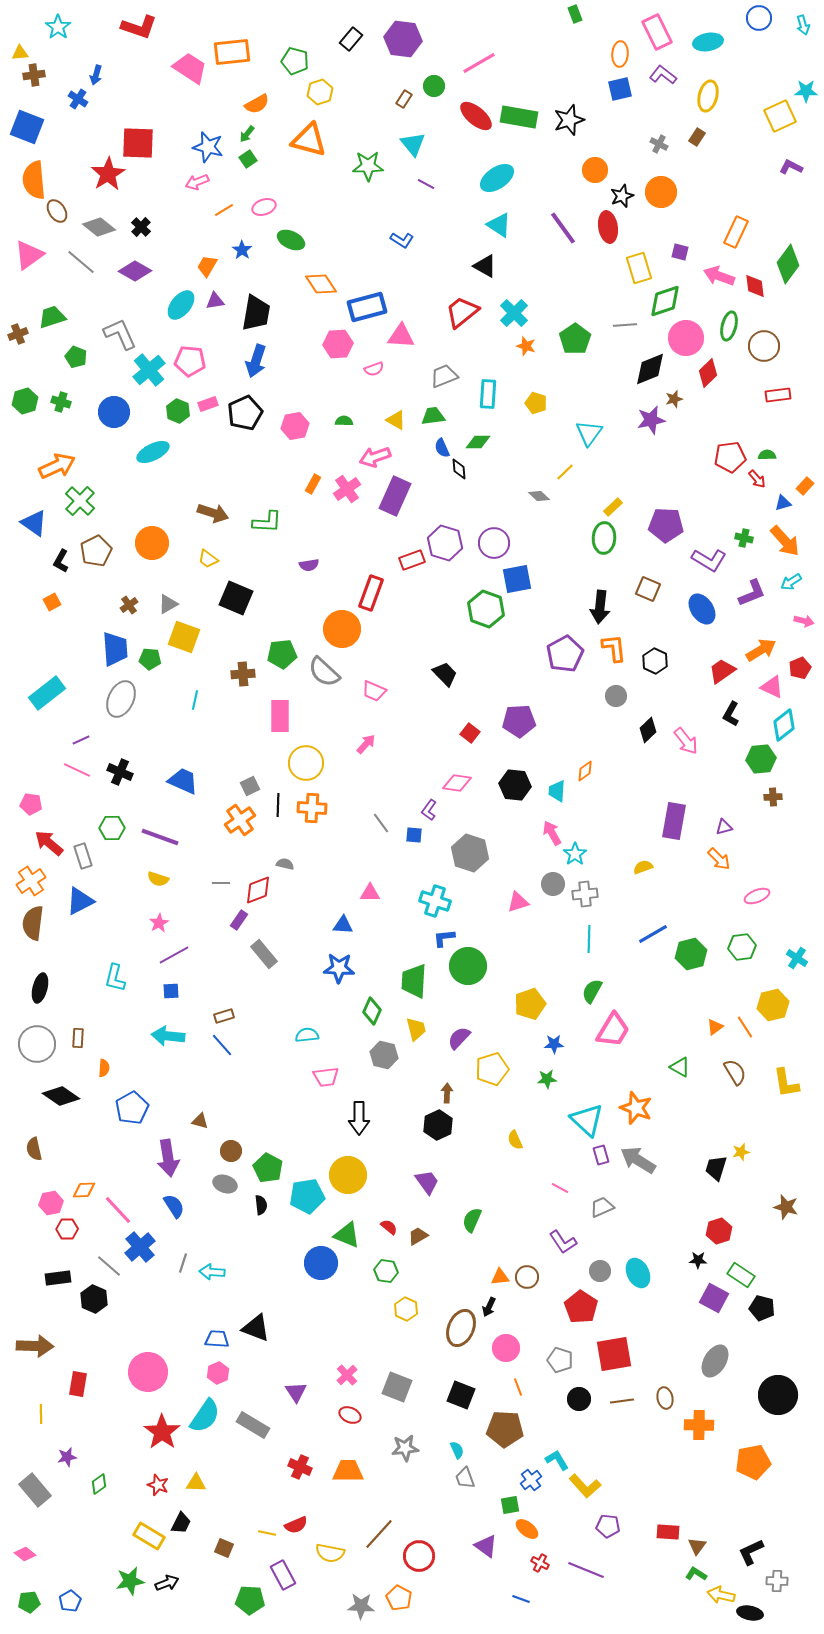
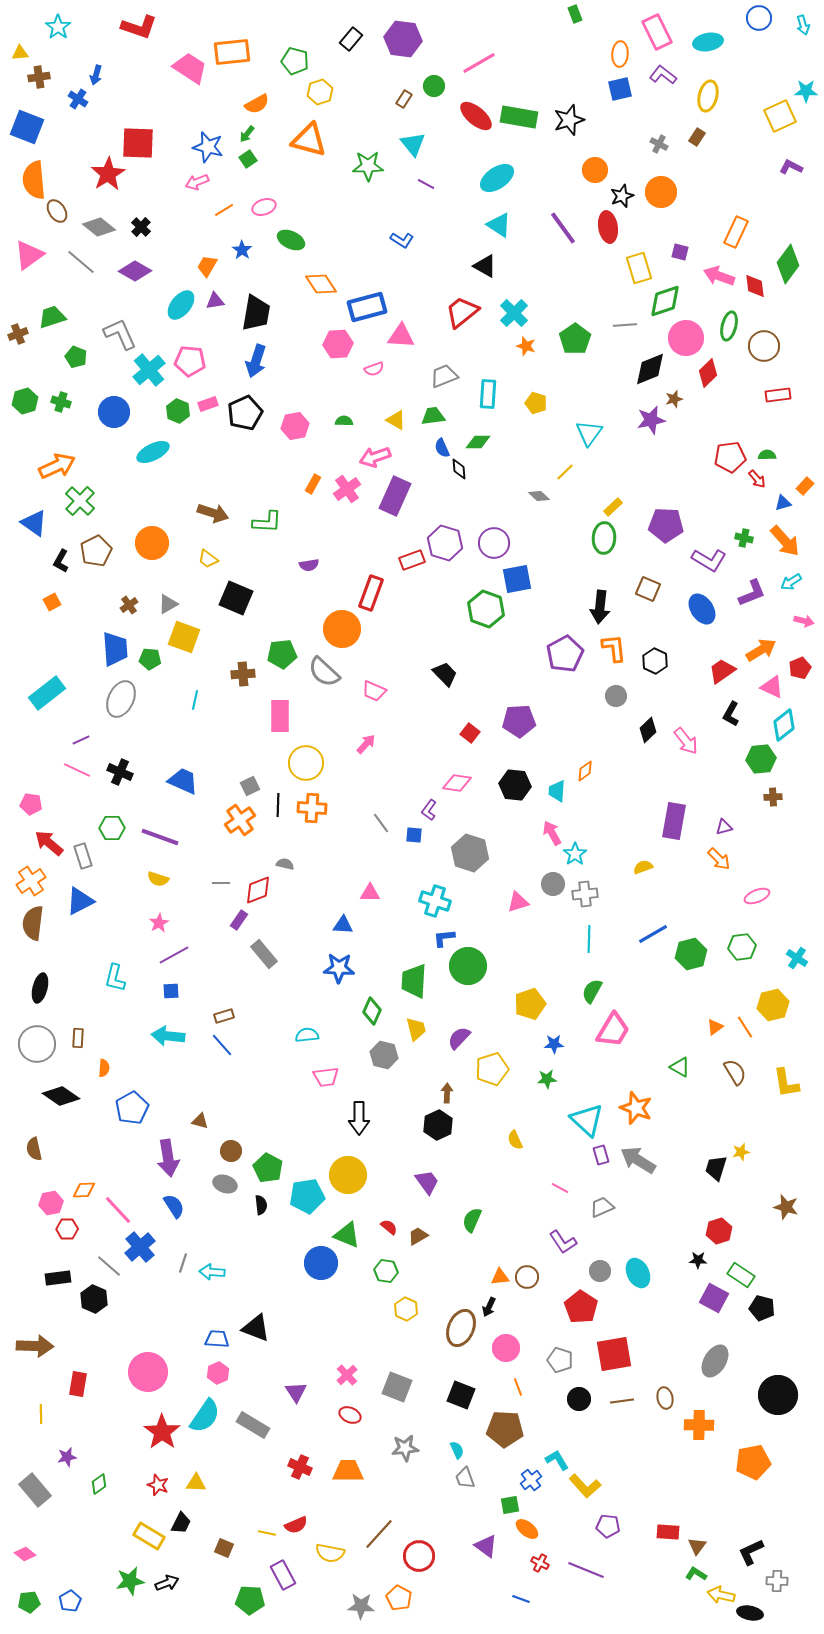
brown cross at (34, 75): moved 5 px right, 2 px down
